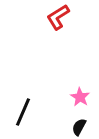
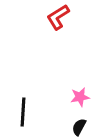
pink star: rotated 30 degrees clockwise
black line: rotated 20 degrees counterclockwise
